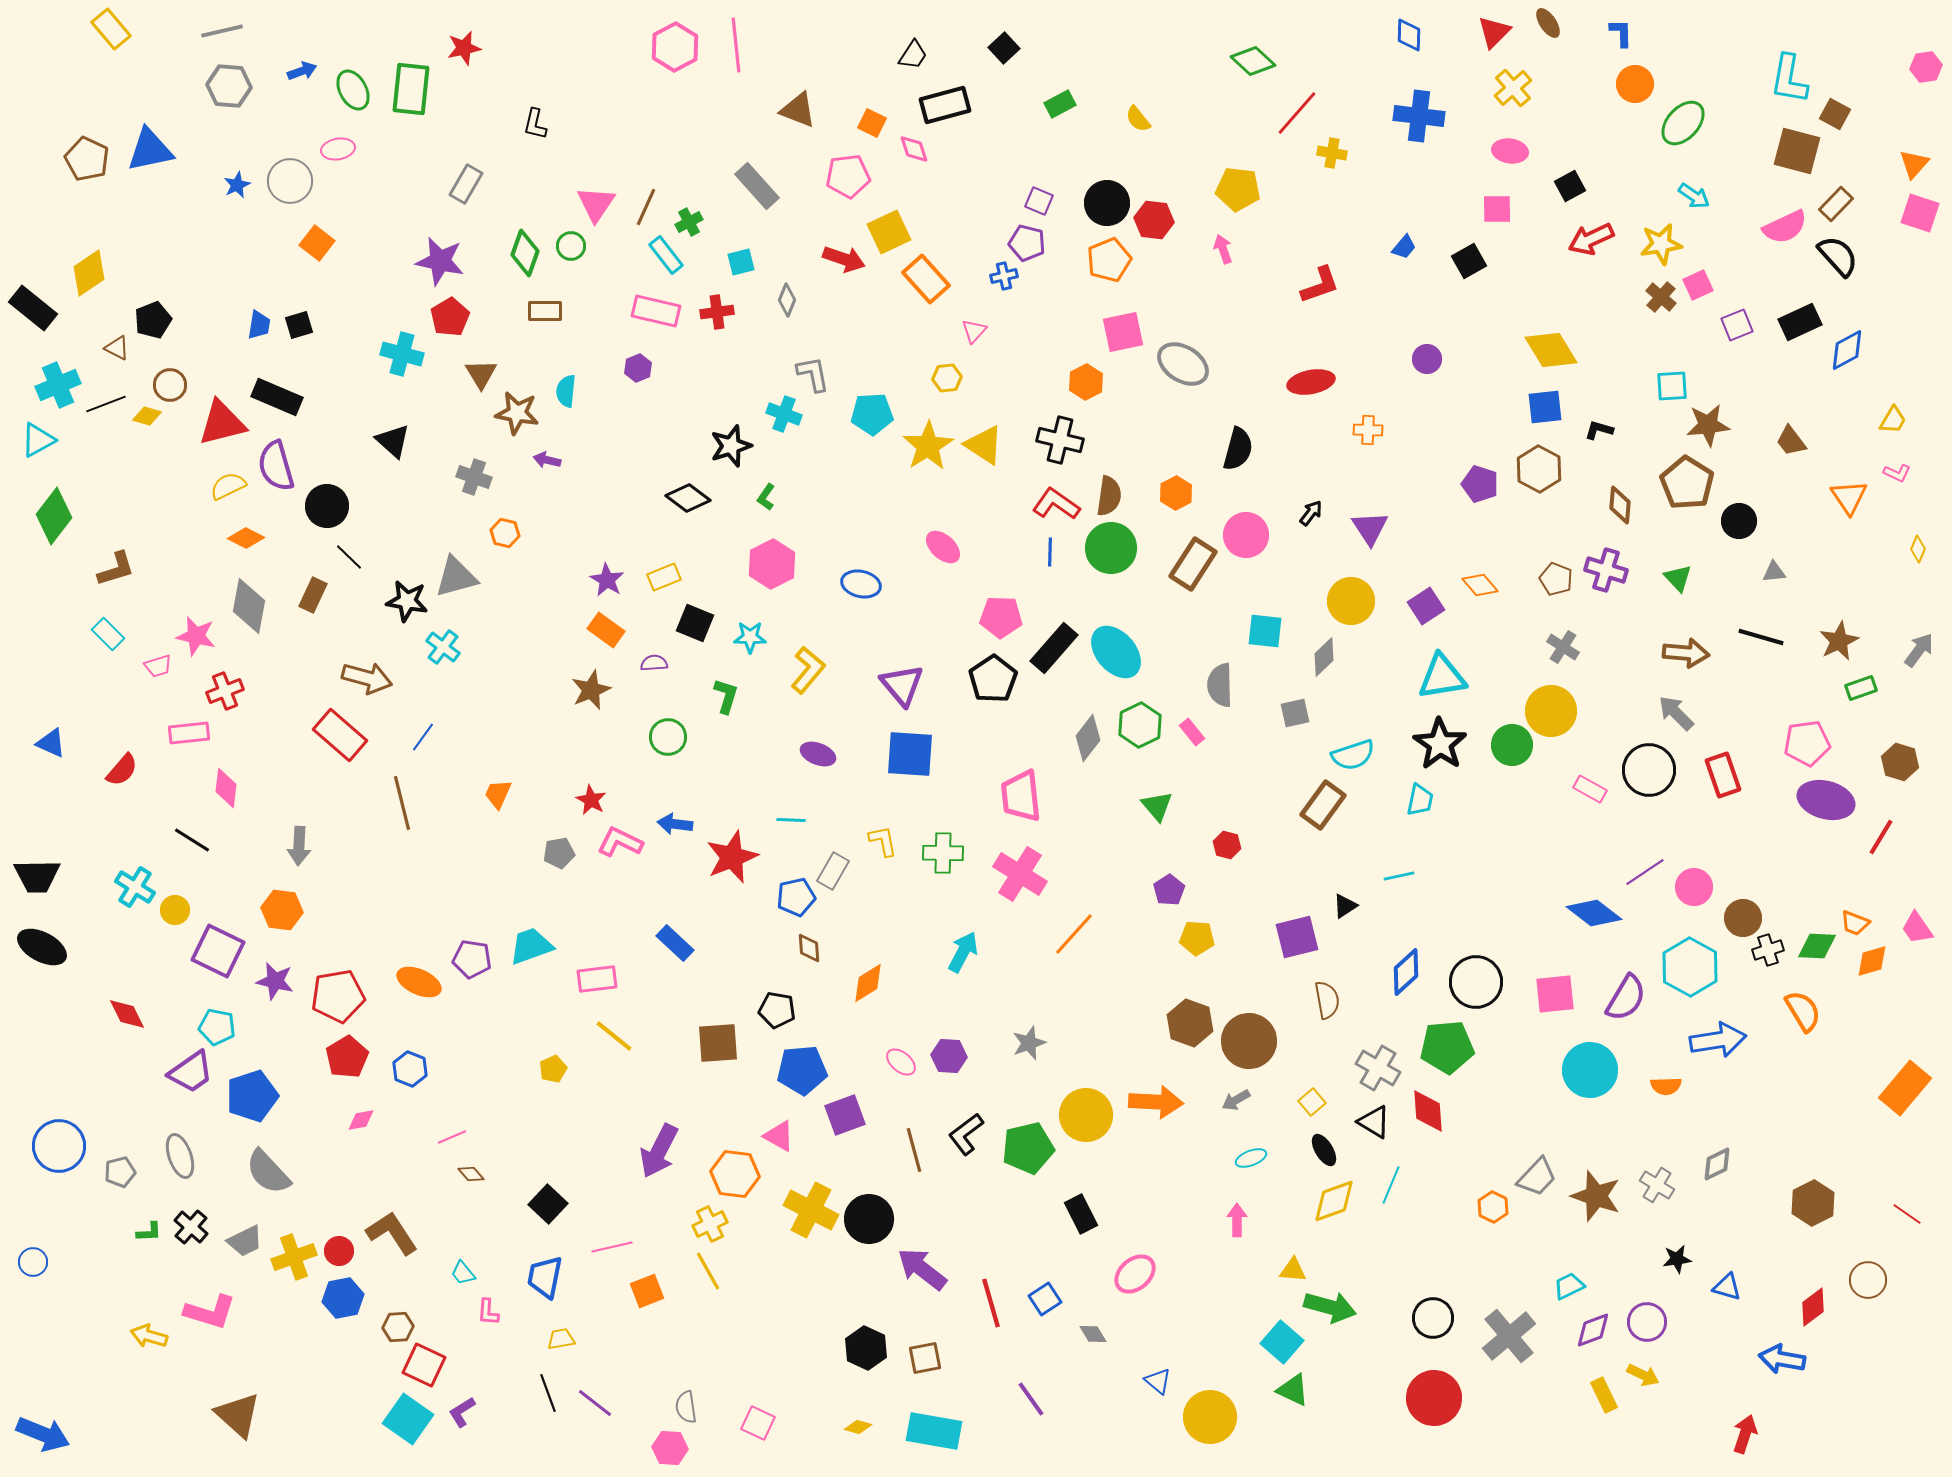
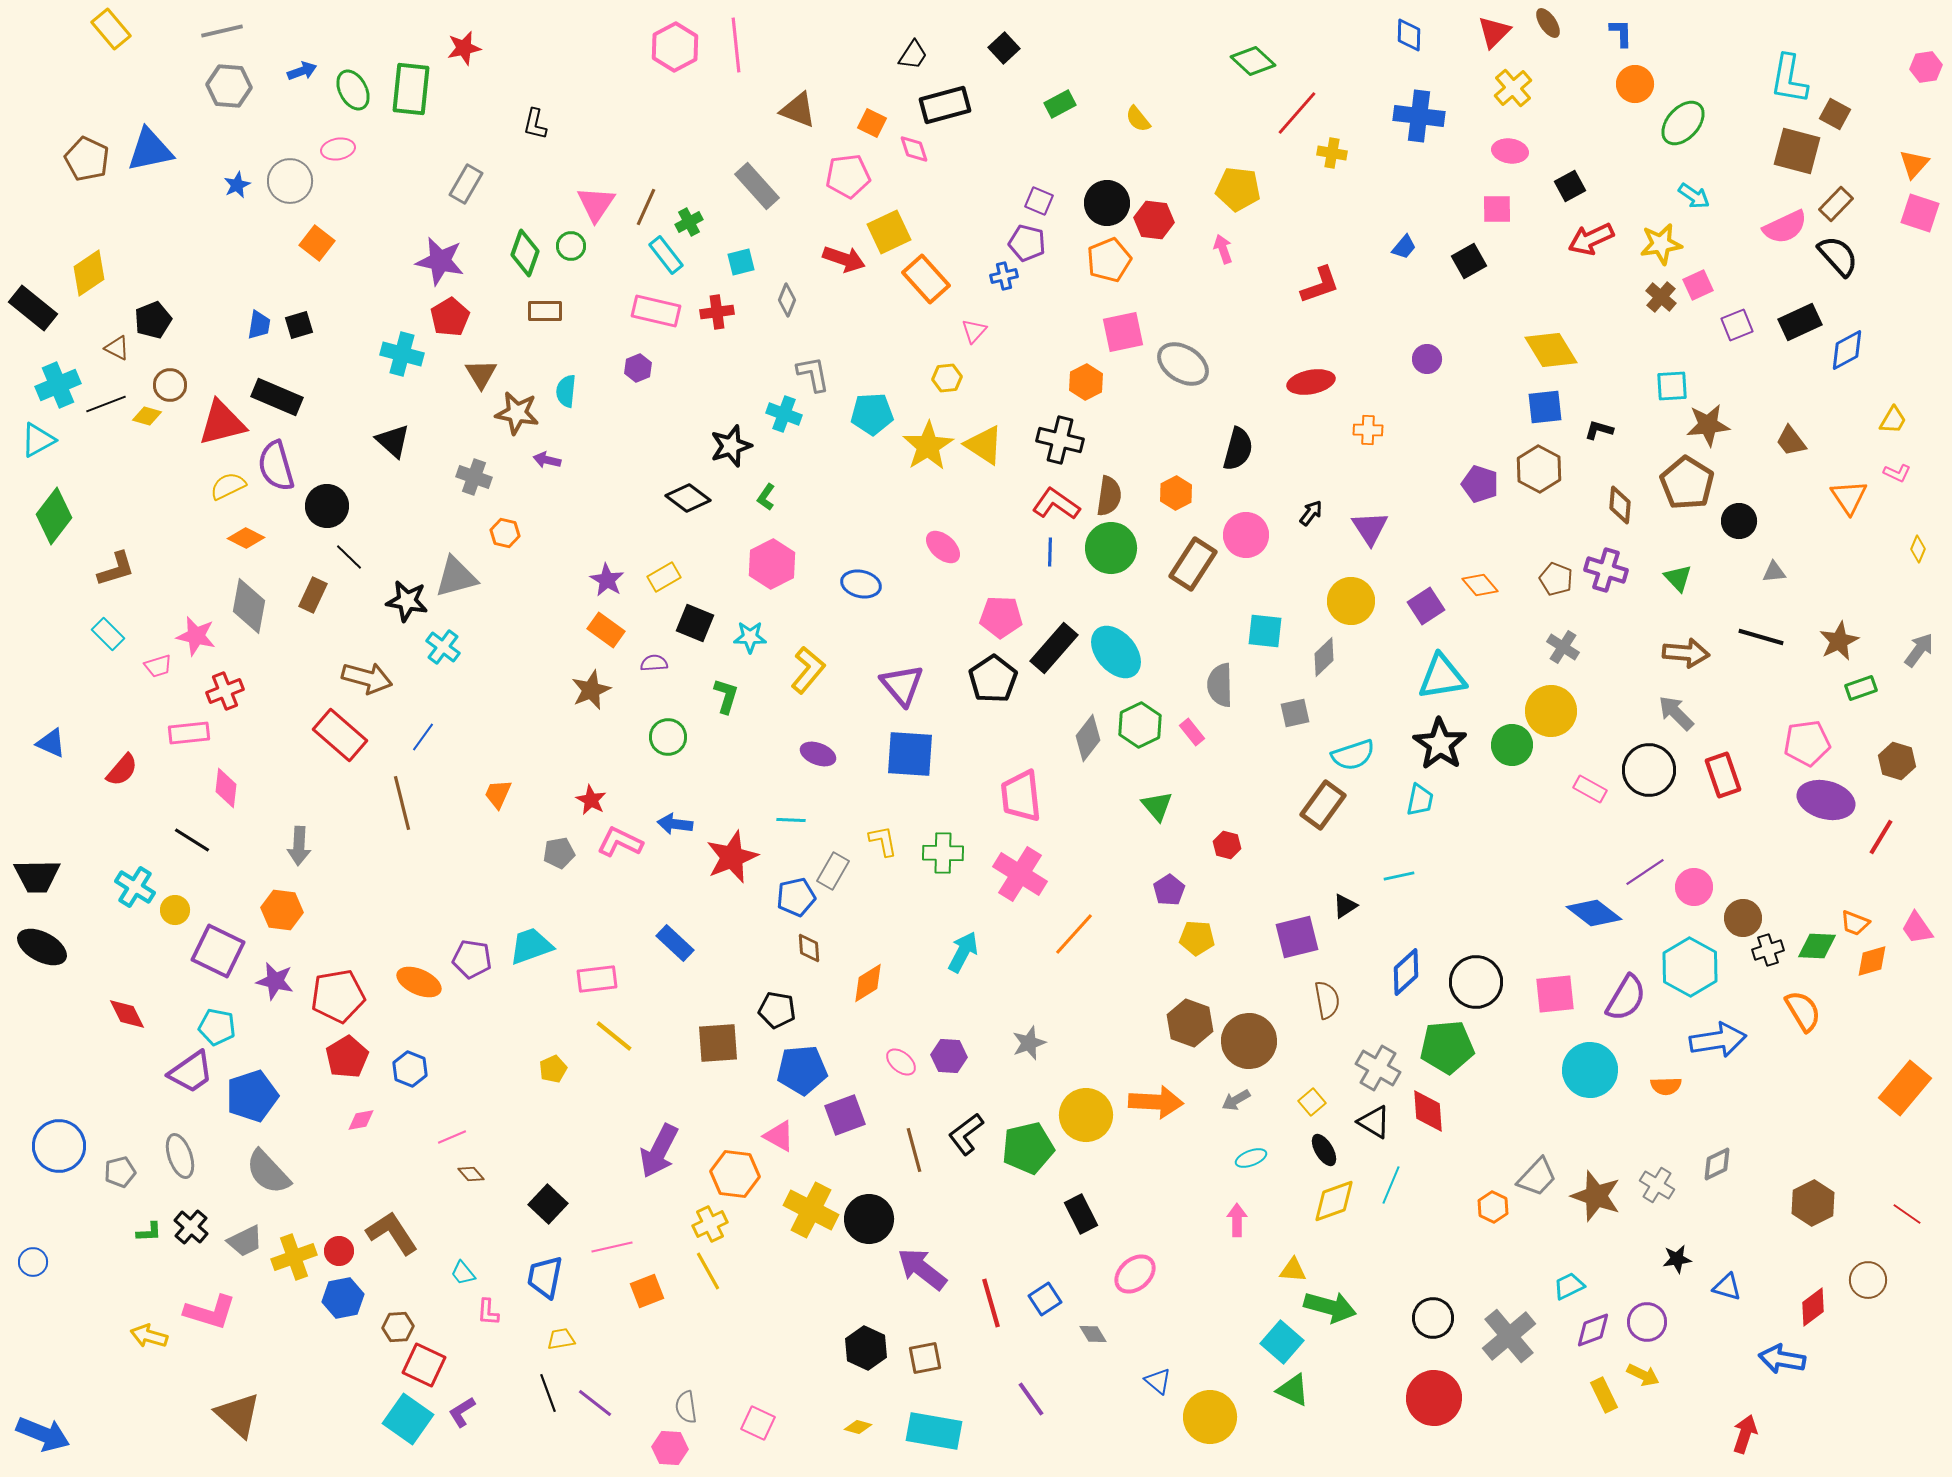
yellow rectangle at (664, 577): rotated 8 degrees counterclockwise
brown hexagon at (1900, 762): moved 3 px left, 1 px up
